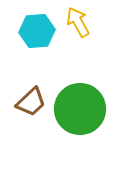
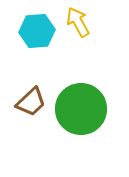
green circle: moved 1 px right
